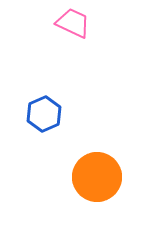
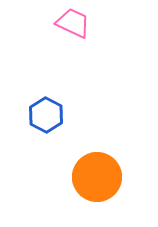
blue hexagon: moved 2 px right, 1 px down; rotated 8 degrees counterclockwise
